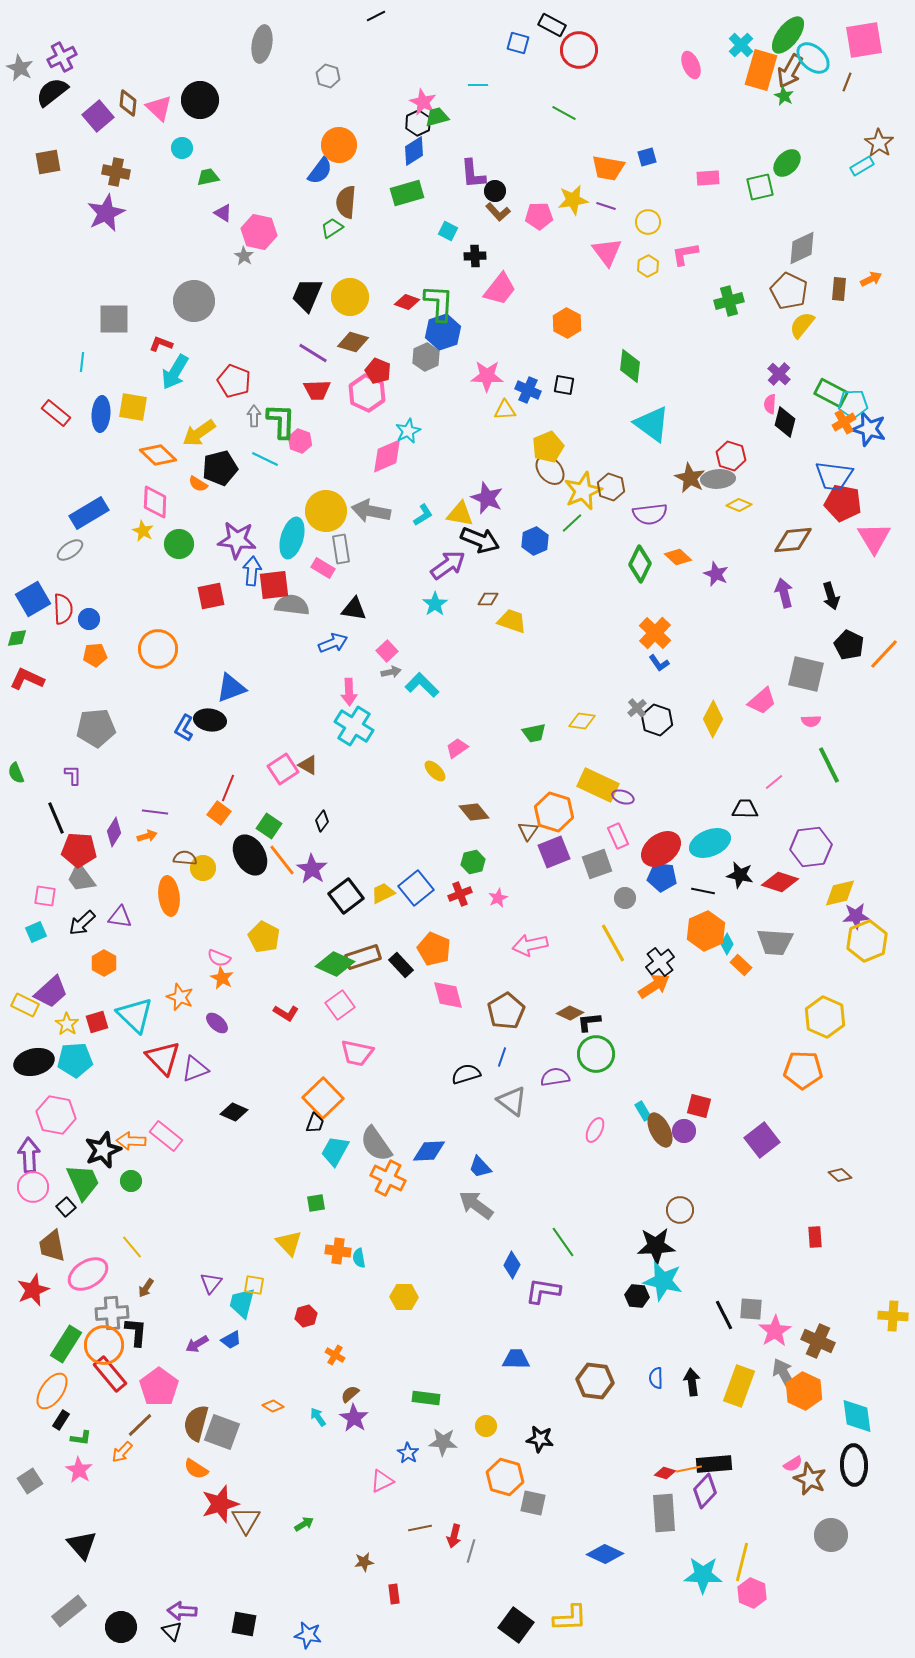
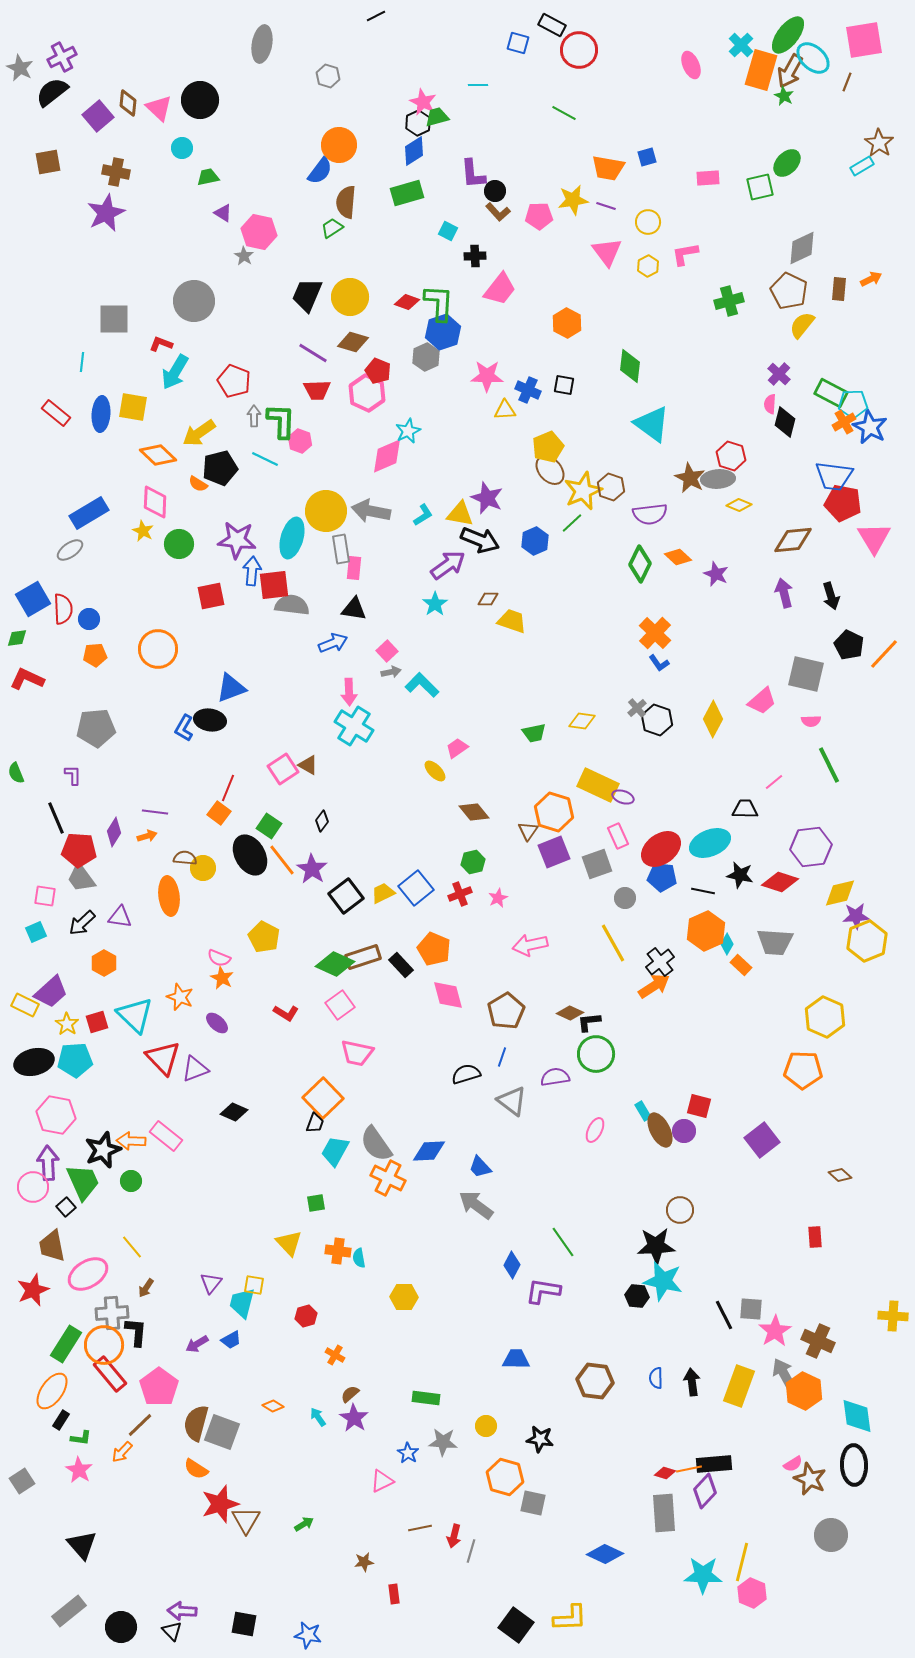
blue star at (869, 429): moved 1 px right, 2 px up; rotated 12 degrees clockwise
pink rectangle at (323, 568): moved 31 px right; rotated 65 degrees clockwise
purple arrow at (29, 1155): moved 19 px right, 8 px down
gray square at (30, 1481): moved 8 px left
